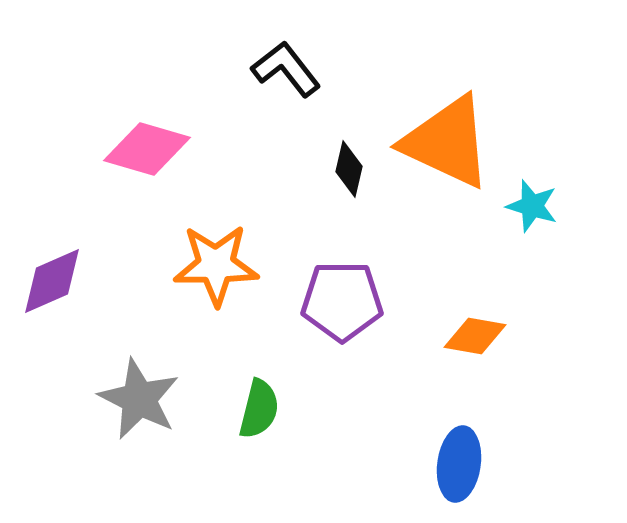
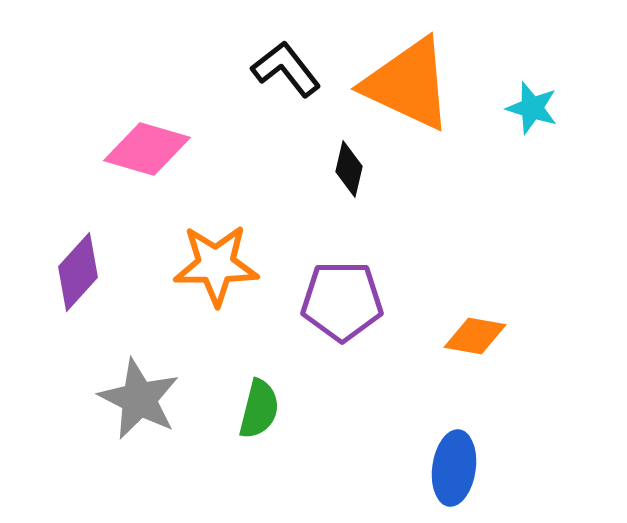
orange triangle: moved 39 px left, 58 px up
cyan star: moved 98 px up
purple diamond: moved 26 px right, 9 px up; rotated 24 degrees counterclockwise
blue ellipse: moved 5 px left, 4 px down
